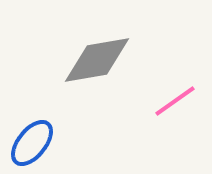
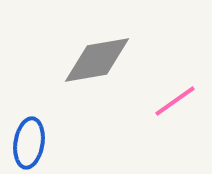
blue ellipse: moved 3 px left; rotated 30 degrees counterclockwise
